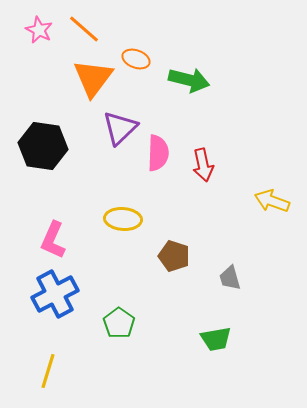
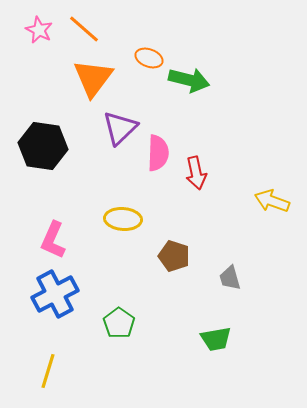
orange ellipse: moved 13 px right, 1 px up
red arrow: moved 7 px left, 8 px down
